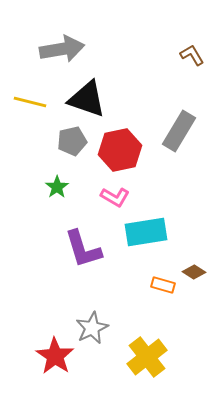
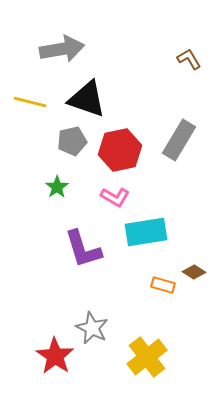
brown L-shape: moved 3 px left, 4 px down
gray rectangle: moved 9 px down
gray star: rotated 20 degrees counterclockwise
